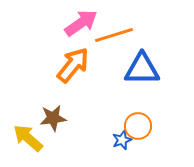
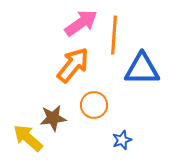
orange line: rotated 69 degrees counterclockwise
orange circle: moved 44 px left, 21 px up
